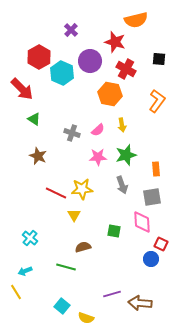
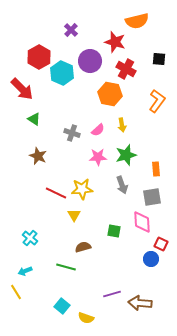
orange semicircle: moved 1 px right, 1 px down
